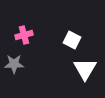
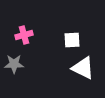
white square: rotated 30 degrees counterclockwise
white triangle: moved 2 px left, 1 px up; rotated 35 degrees counterclockwise
